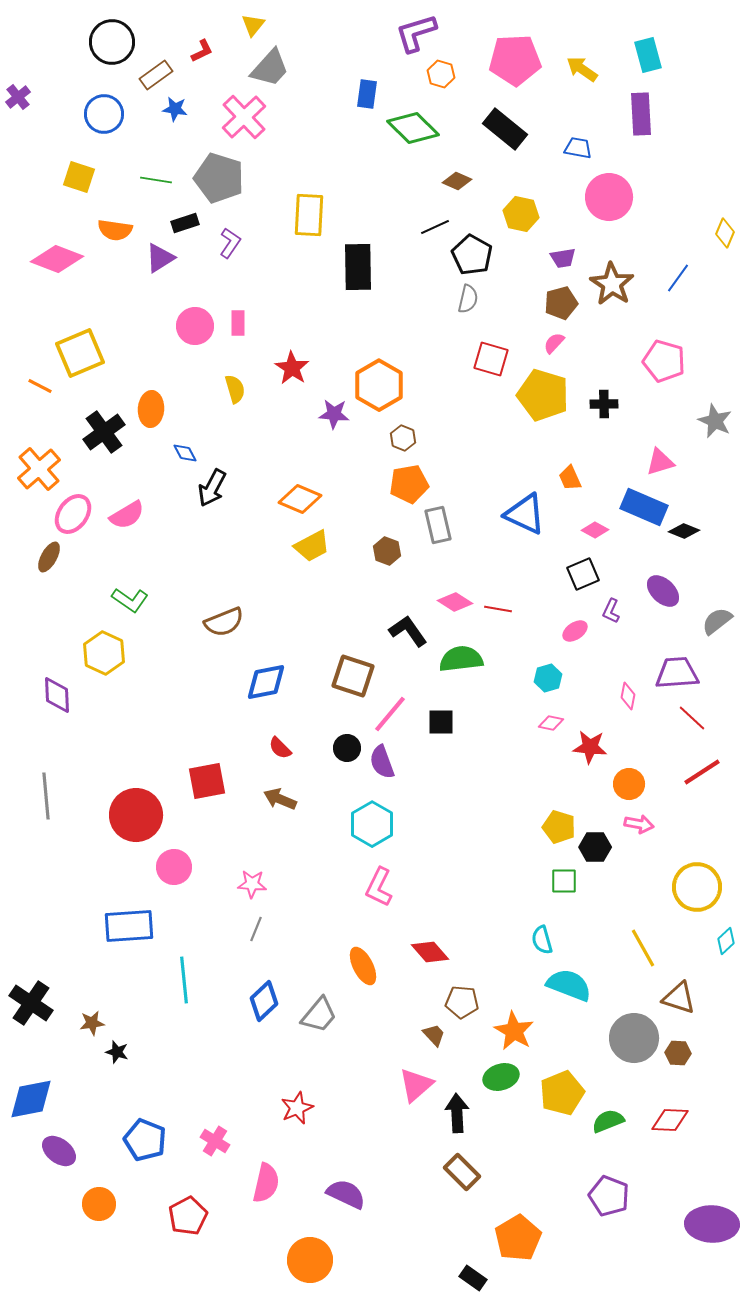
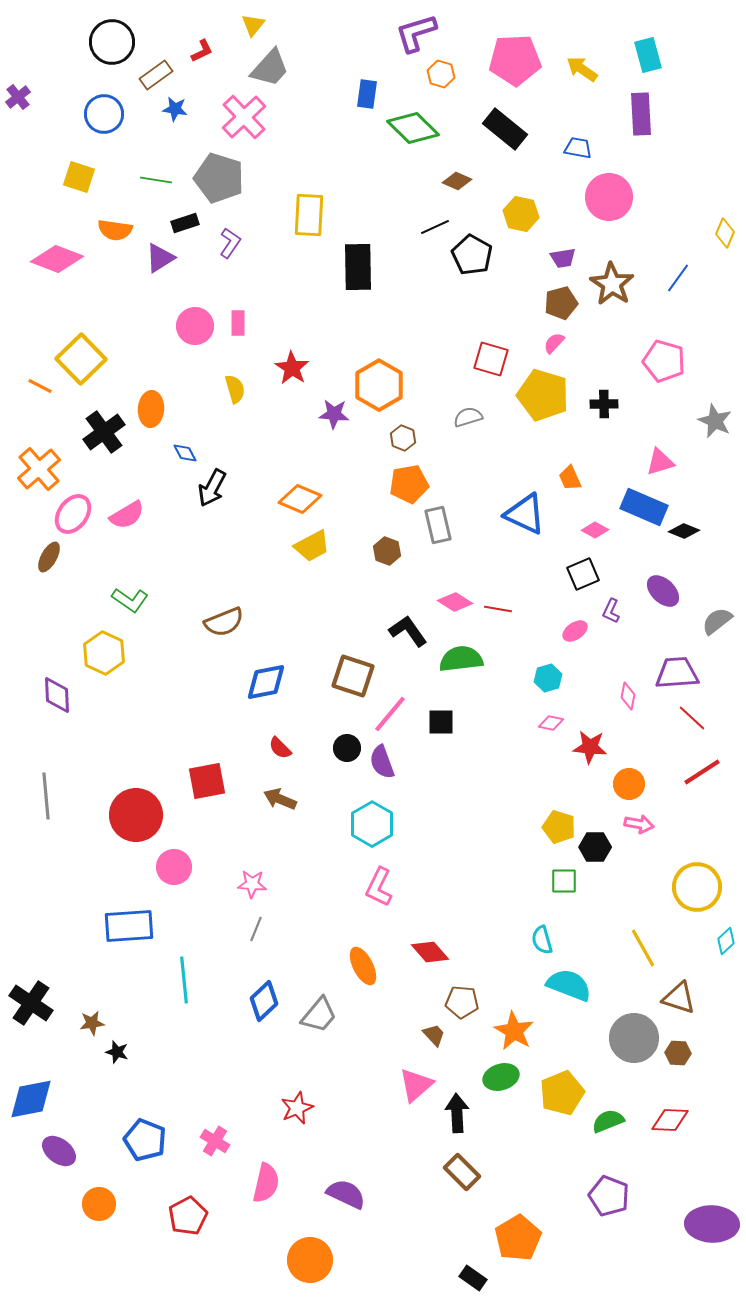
gray semicircle at (468, 299): moved 118 px down; rotated 120 degrees counterclockwise
yellow square at (80, 353): moved 1 px right, 6 px down; rotated 21 degrees counterclockwise
